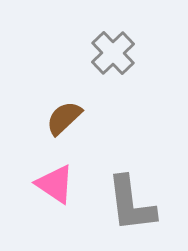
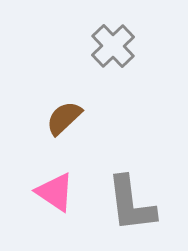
gray cross: moved 7 px up
pink triangle: moved 8 px down
